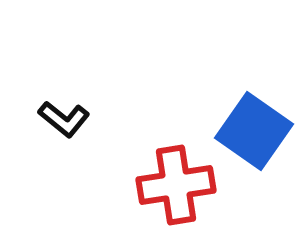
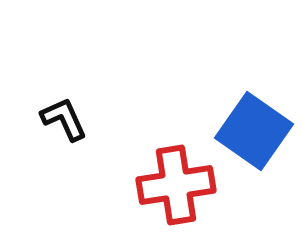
black L-shape: rotated 153 degrees counterclockwise
